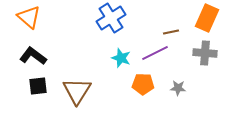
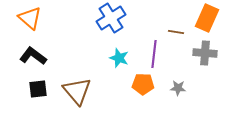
orange triangle: moved 1 px right, 1 px down
brown line: moved 5 px right; rotated 21 degrees clockwise
purple line: moved 1 px left, 1 px down; rotated 56 degrees counterclockwise
cyan star: moved 2 px left
black square: moved 3 px down
brown triangle: rotated 12 degrees counterclockwise
